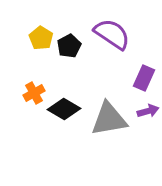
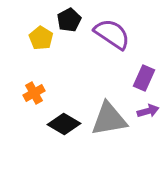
black pentagon: moved 26 px up
black diamond: moved 15 px down
